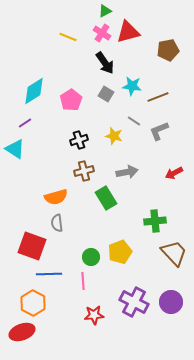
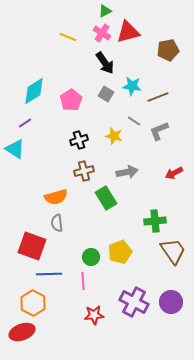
brown trapezoid: moved 1 px left, 2 px up; rotated 8 degrees clockwise
